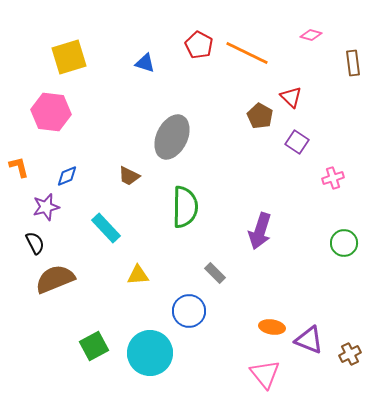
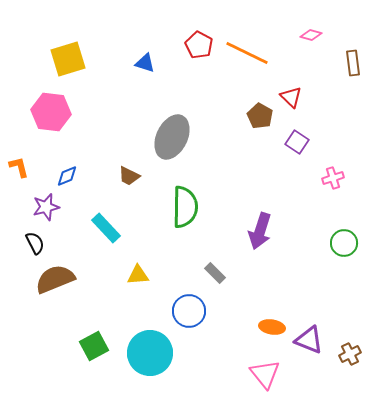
yellow square: moved 1 px left, 2 px down
